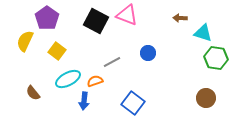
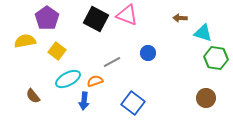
black square: moved 2 px up
yellow semicircle: rotated 55 degrees clockwise
brown semicircle: moved 3 px down
